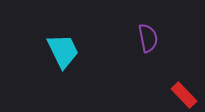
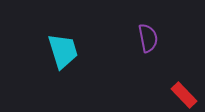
cyan trapezoid: rotated 9 degrees clockwise
